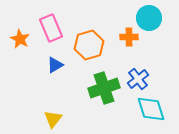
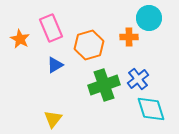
green cross: moved 3 px up
